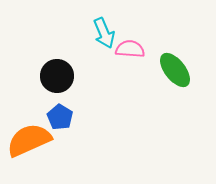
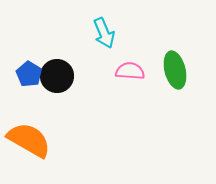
pink semicircle: moved 22 px down
green ellipse: rotated 24 degrees clockwise
blue pentagon: moved 31 px left, 43 px up
orange semicircle: rotated 54 degrees clockwise
